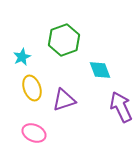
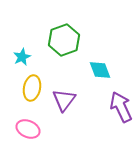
yellow ellipse: rotated 30 degrees clockwise
purple triangle: rotated 35 degrees counterclockwise
pink ellipse: moved 6 px left, 4 px up
